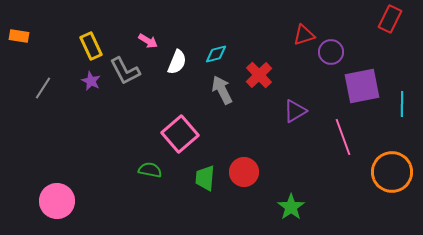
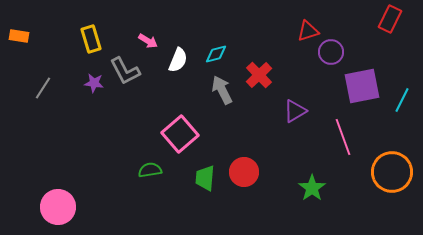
red triangle: moved 4 px right, 4 px up
yellow rectangle: moved 7 px up; rotated 8 degrees clockwise
white semicircle: moved 1 px right, 2 px up
purple star: moved 3 px right, 2 px down; rotated 18 degrees counterclockwise
cyan line: moved 4 px up; rotated 25 degrees clockwise
green semicircle: rotated 20 degrees counterclockwise
pink circle: moved 1 px right, 6 px down
green star: moved 21 px right, 19 px up
